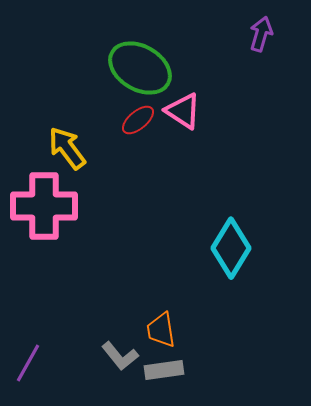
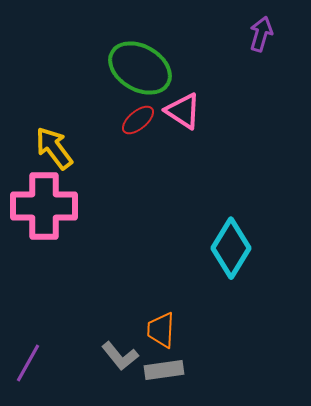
yellow arrow: moved 13 px left
orange trapezoid: rotated 12 degrees clockwise
